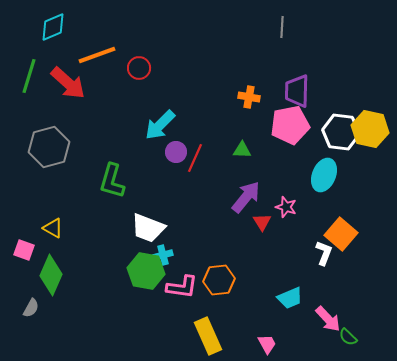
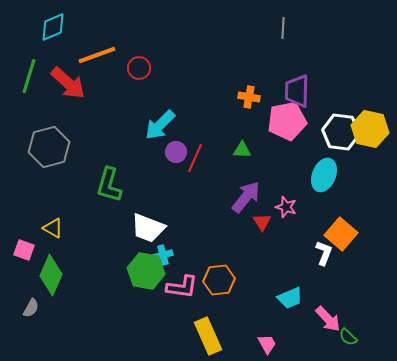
gray line: moved 1 px right, 1 px down
pink pentagon: moved 3 px left, 4 px up
green L-shape: moved 3 px left, 4 px down
